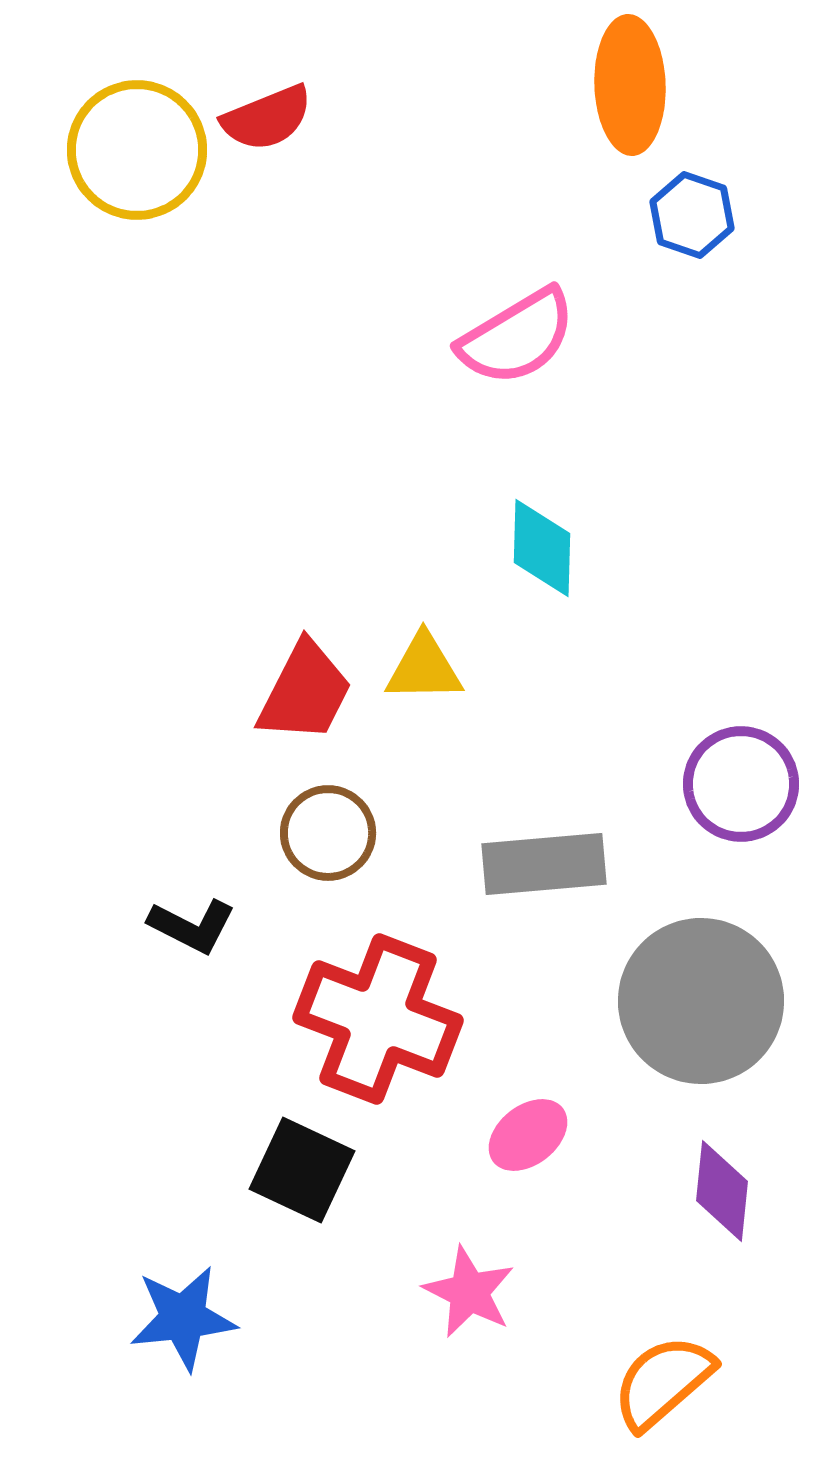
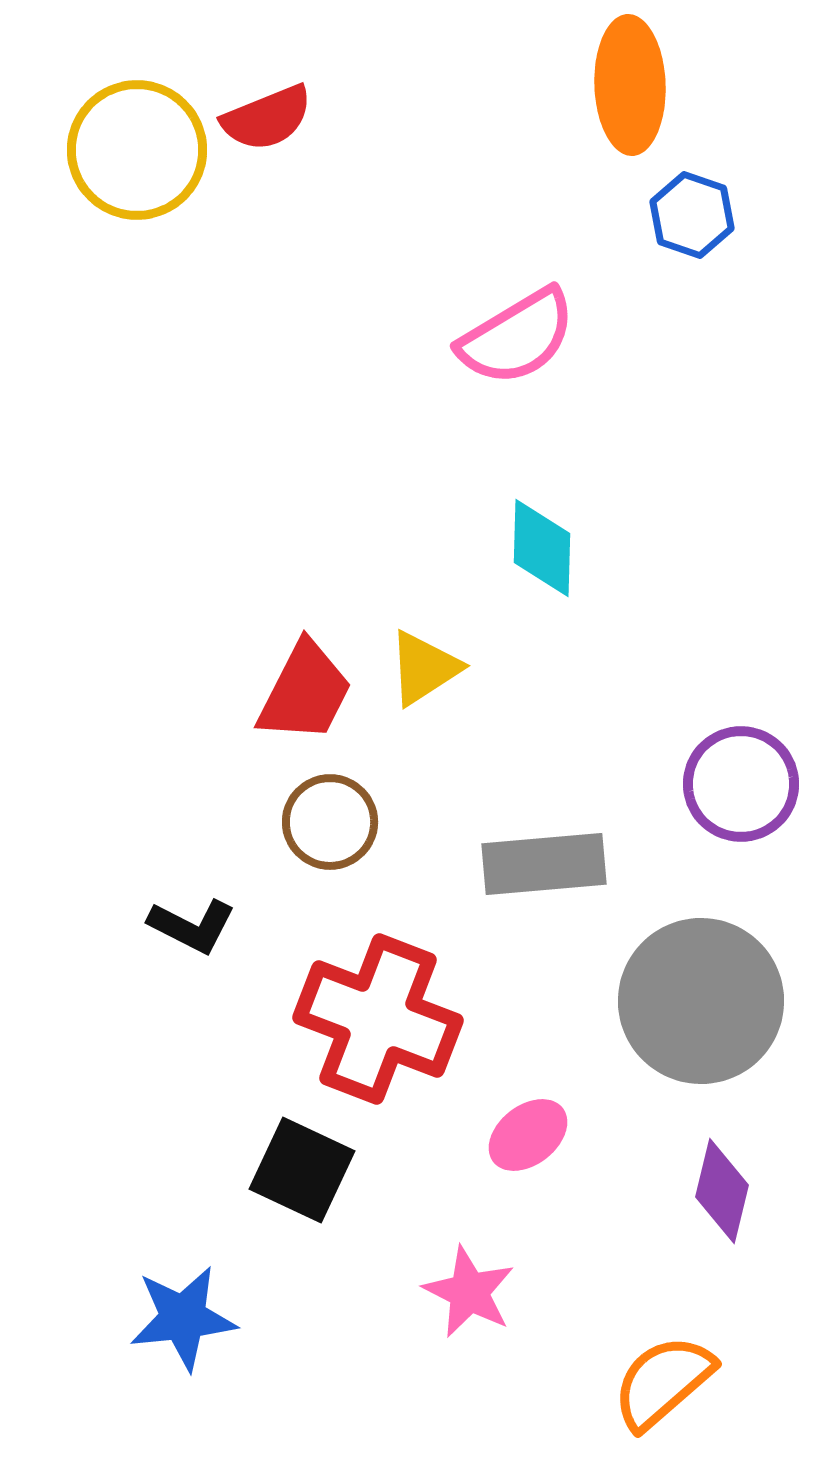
yellow triangle: rotated 32 degrees counterclockwise
brown circle: moved 2 px right, 11 px up
purple diamond: rotated 8 degrees clockwise
